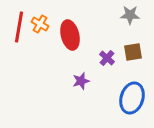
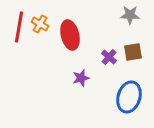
purple cross: moved 2 px right, 1 px up
purple star: moved 3 px up
blue ellipse: moved 3 px left, 1 px up
